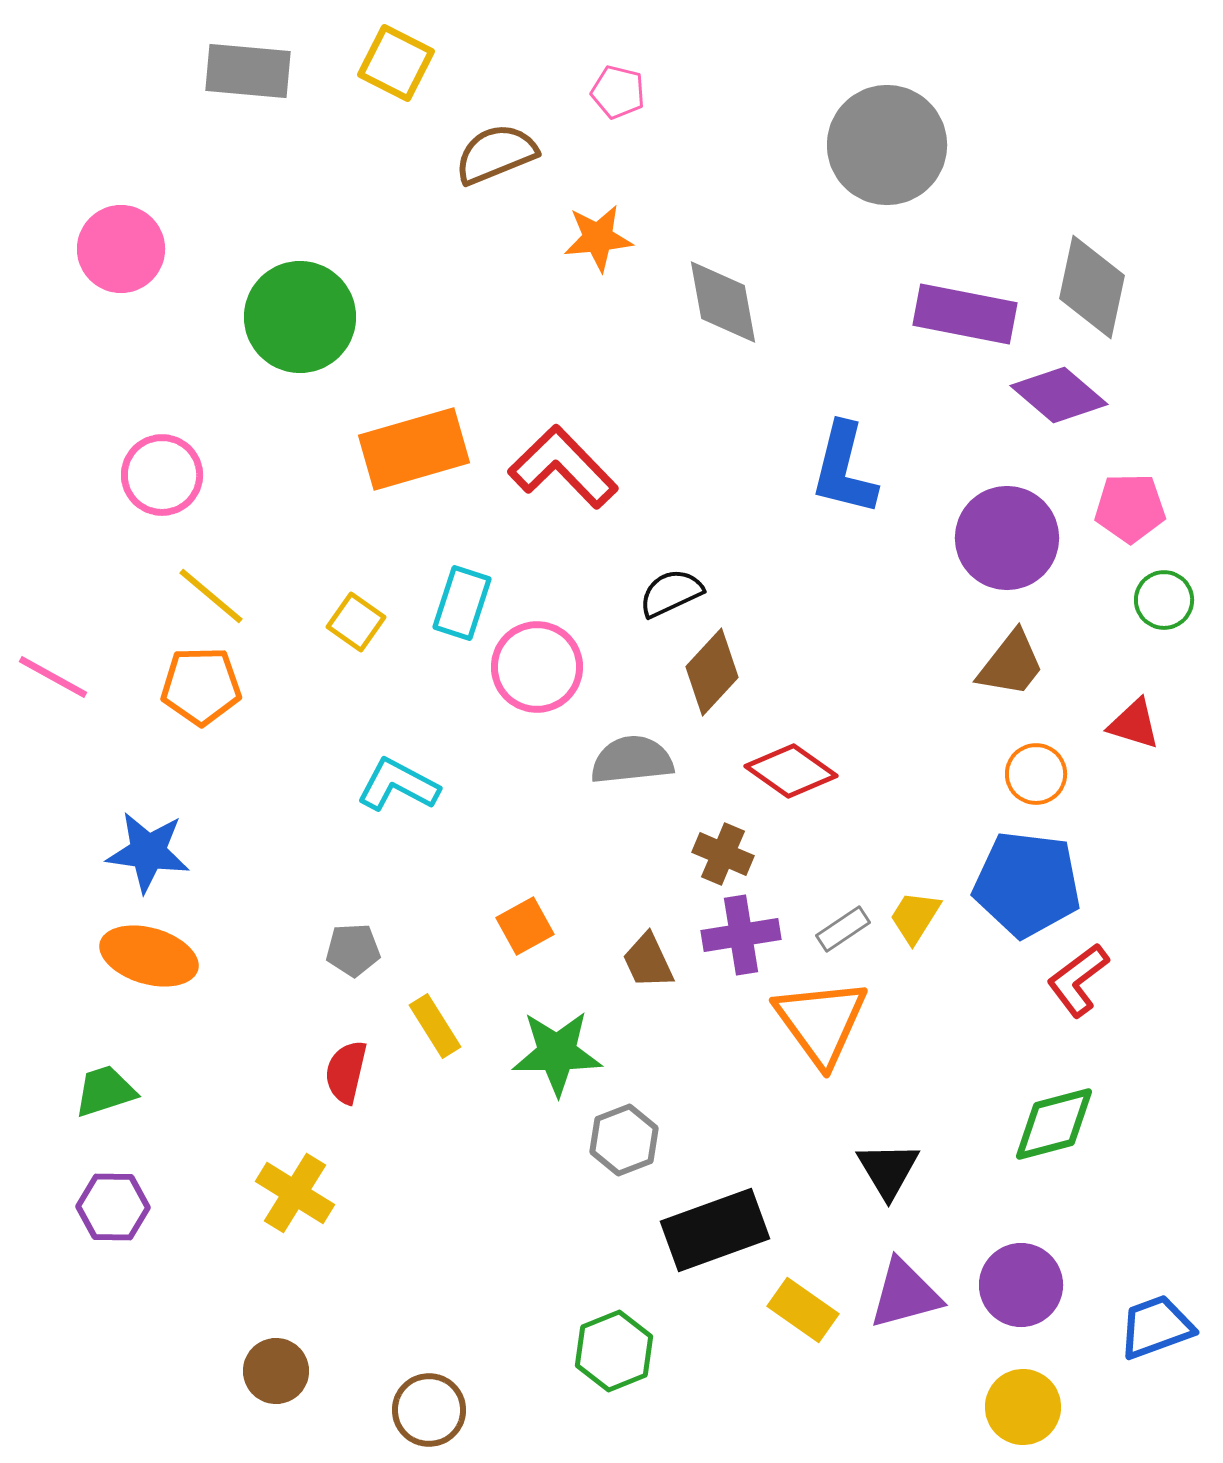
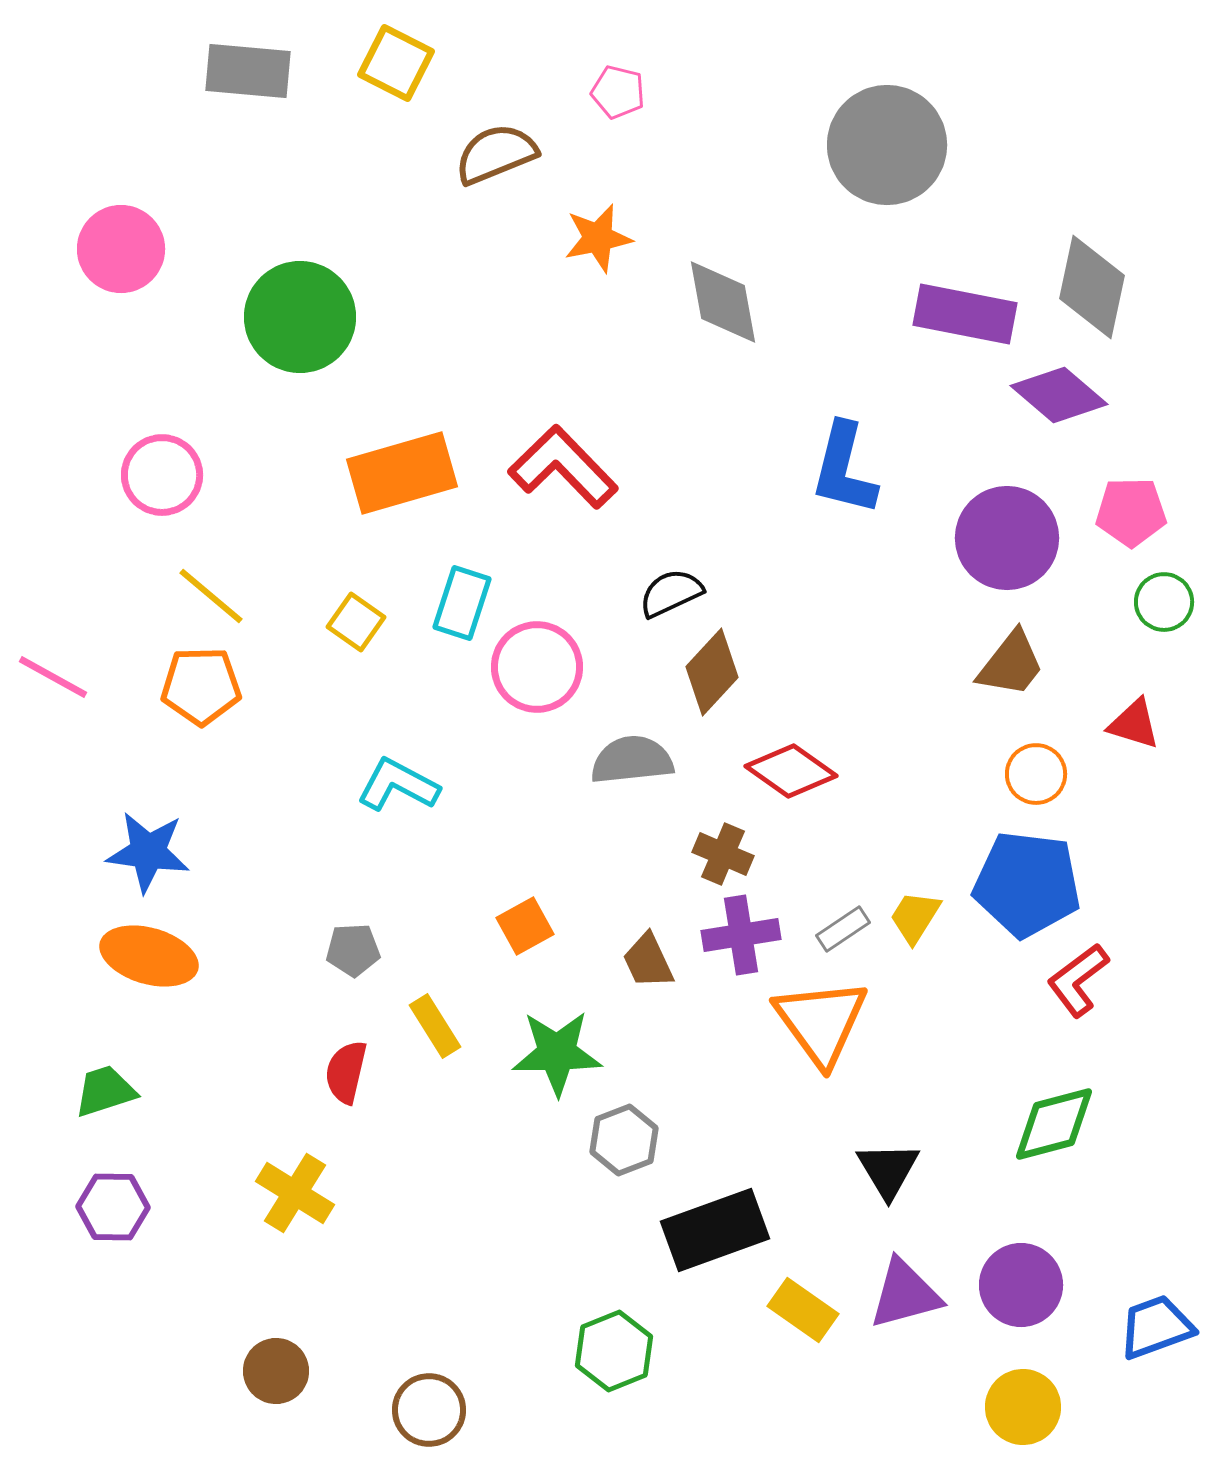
orange star at (598, 238): rotated 6 degrees counterclockwise
orange rectangle at (414, 449): moved 12 px left, 24 px down
pink pentagon at (1130, 508): moved 1 px right, 4 px down
green circle at (1164, 600): moved 2 px down
